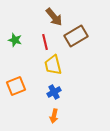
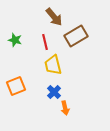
blue cross: rotated 16 degrees counterclockwise
orange arrow: moved 11 px right, 8 px up; rotated 24 degrees counterclockwise
